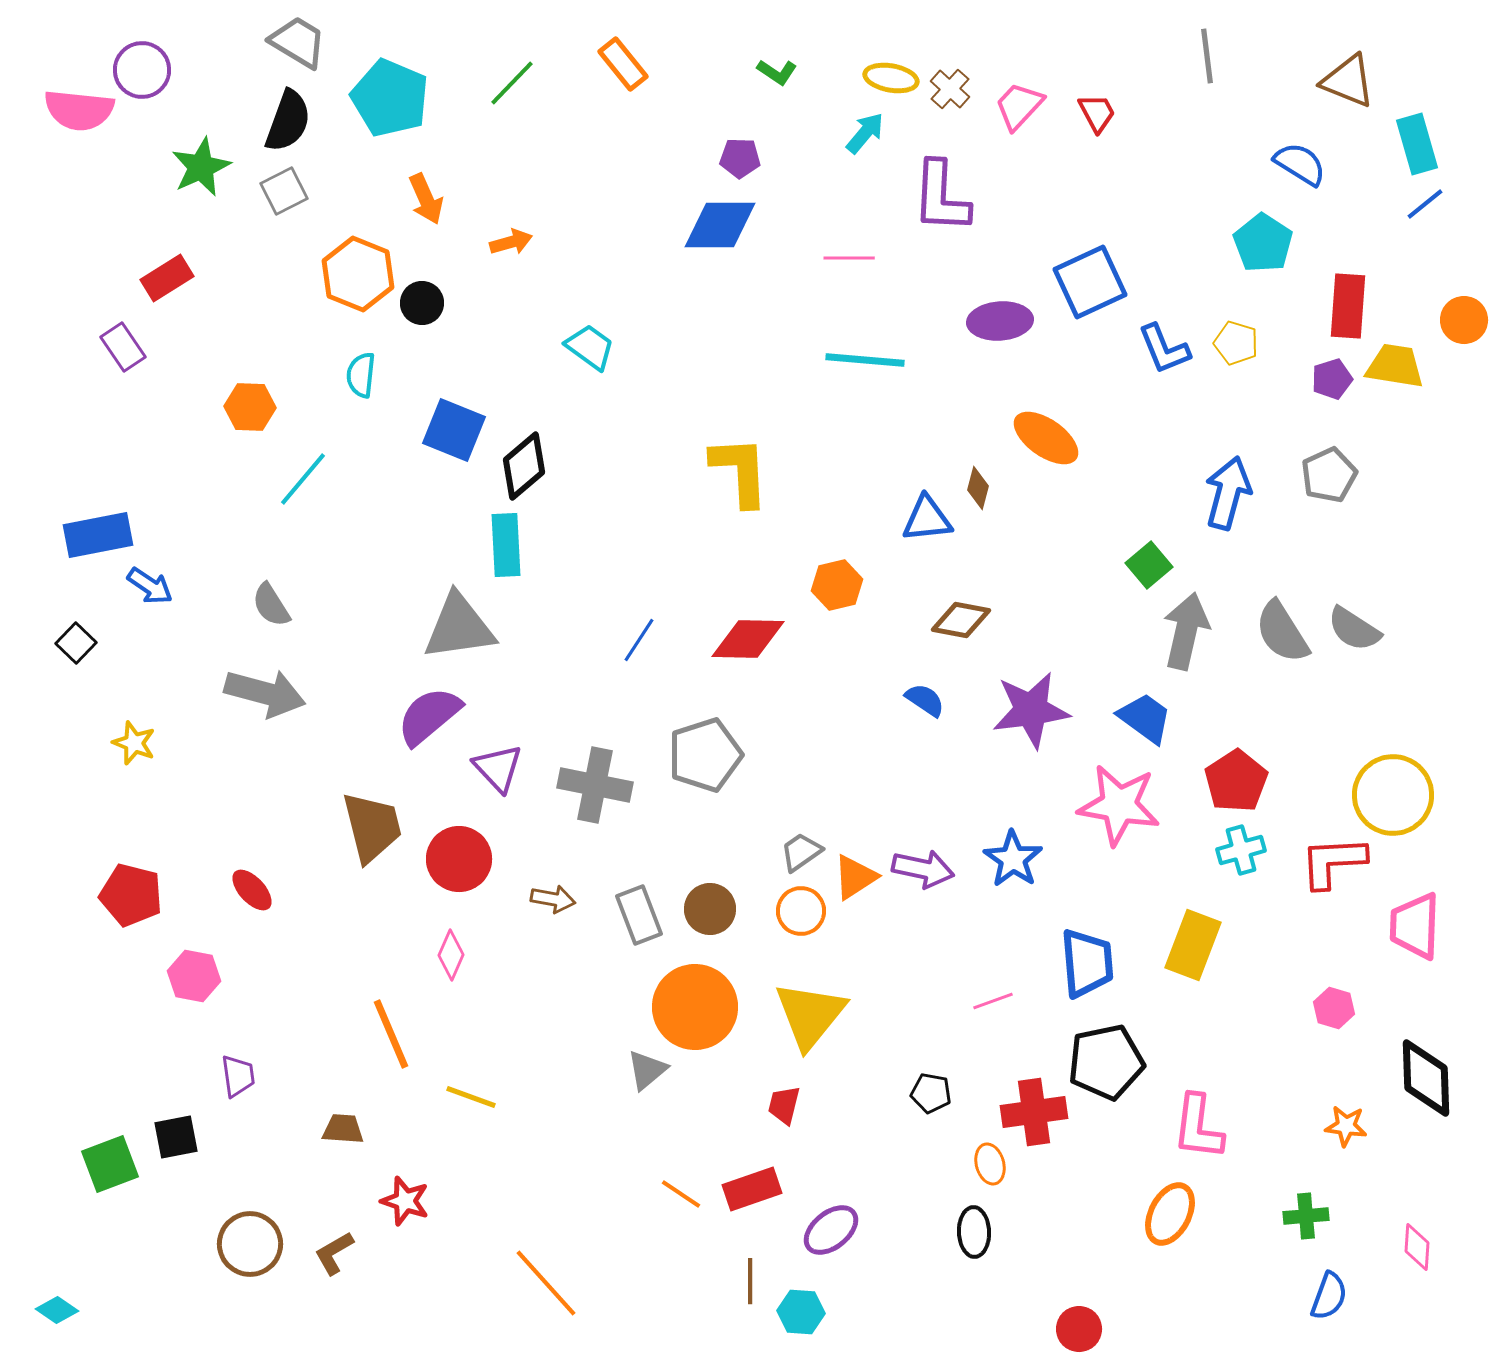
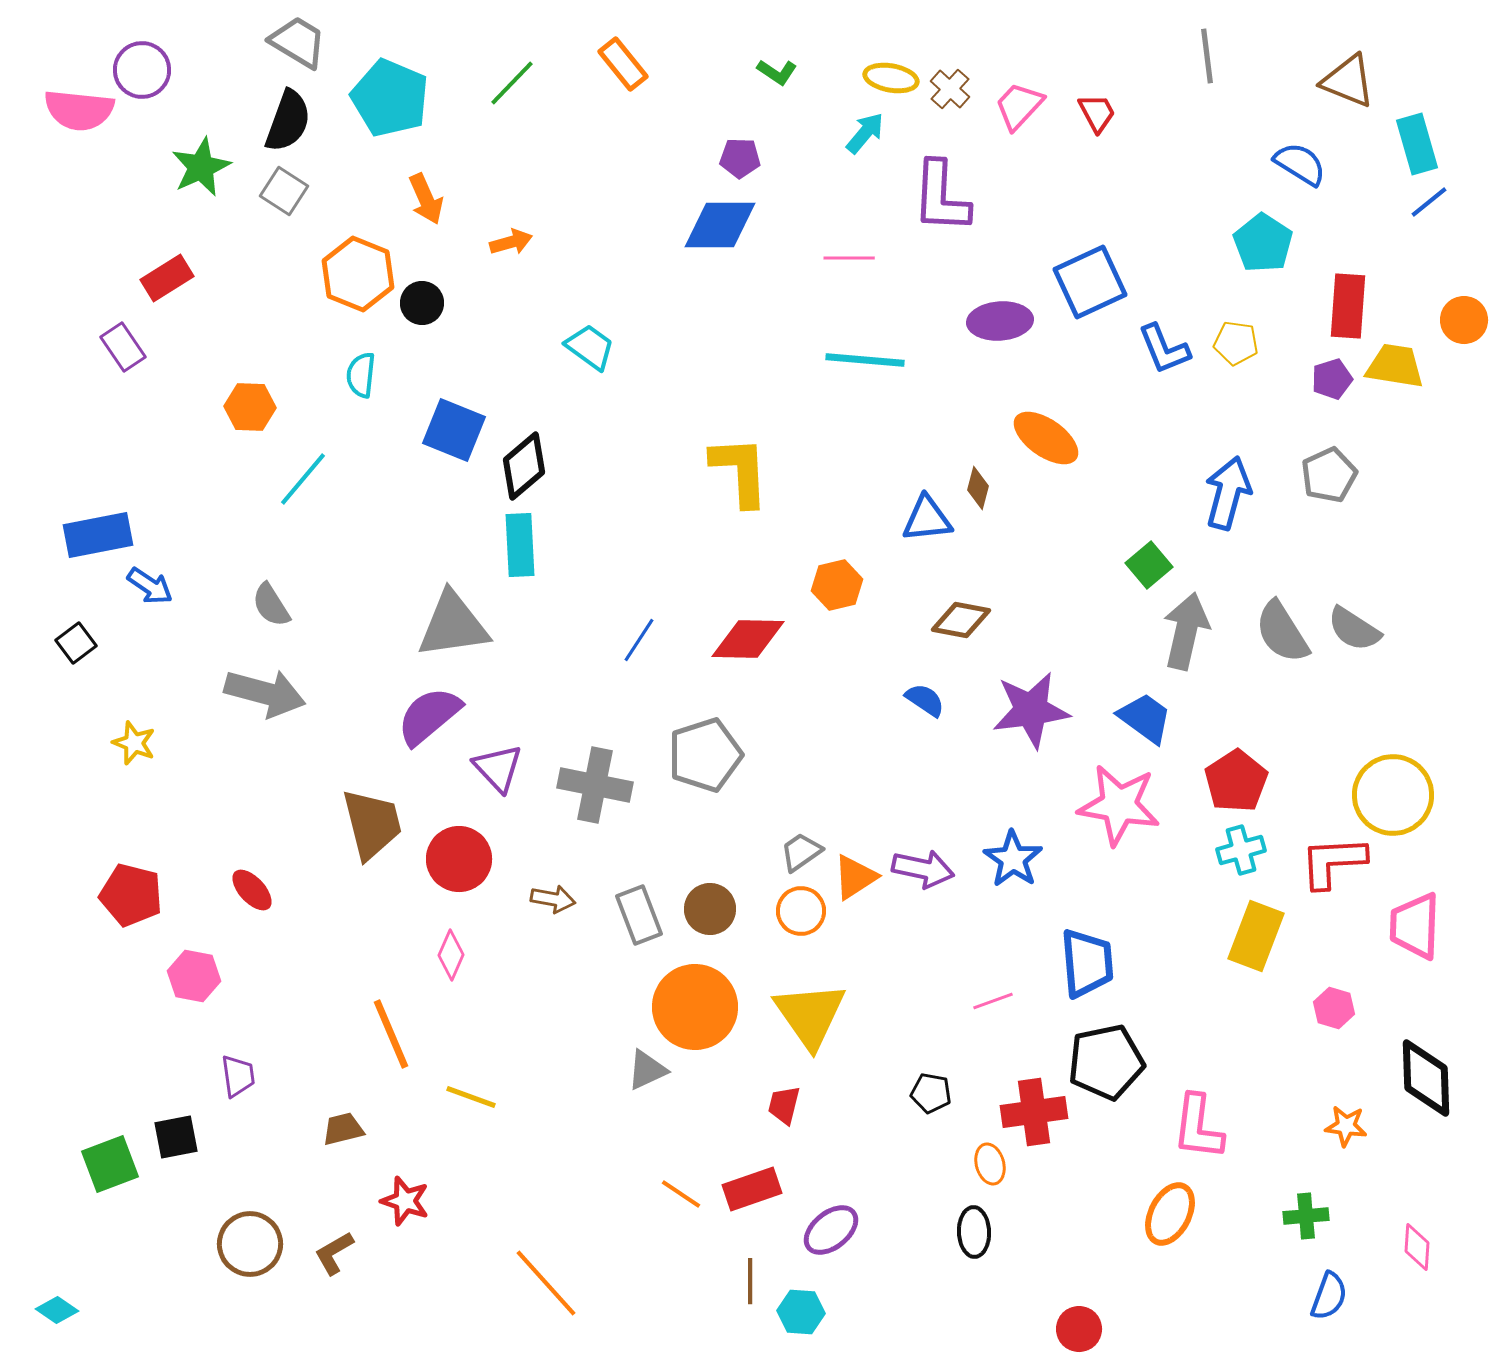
gray square at (284, 191): rotated 30 degrees counterclockwise
blue line at (1425, 204): moved 4 px right, 2 px up
yellow pentagon at (1236, 343): rotated 9 degrees counterclockwise
cyan rectangle at (506, 545): moved 14 px right
gray triangle at (459, 627): moved 6 px left, 2 px up
black square at (76, 643): rotated 9 degrees clockwise
brown trapezoid at (372, 827): moved 3 px up
yellow rectangle at (1193, 945): moved 63 px right, 9 px up
yellow triangle at (810, 1015): rotated 14 degrees counterclockwise
gray triangle at (647, 1070): rotated 15 degrees clockwise
brown trapezoid at (343, 1129): rotated 18 degrees counterclockwise
